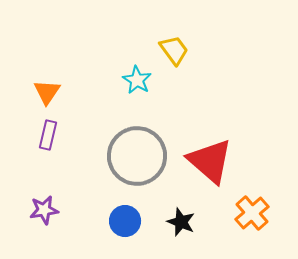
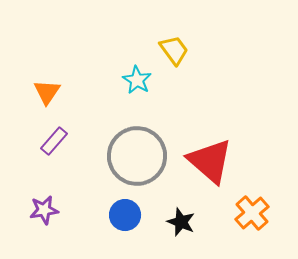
purple rectangle: moved 6 px right, 6 px down; rotated 28 degrees clockwise
blue circle: moved 6 px up
